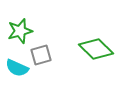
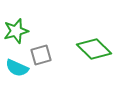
green star: moved 4 px left
green diamond: moved 2 px left
